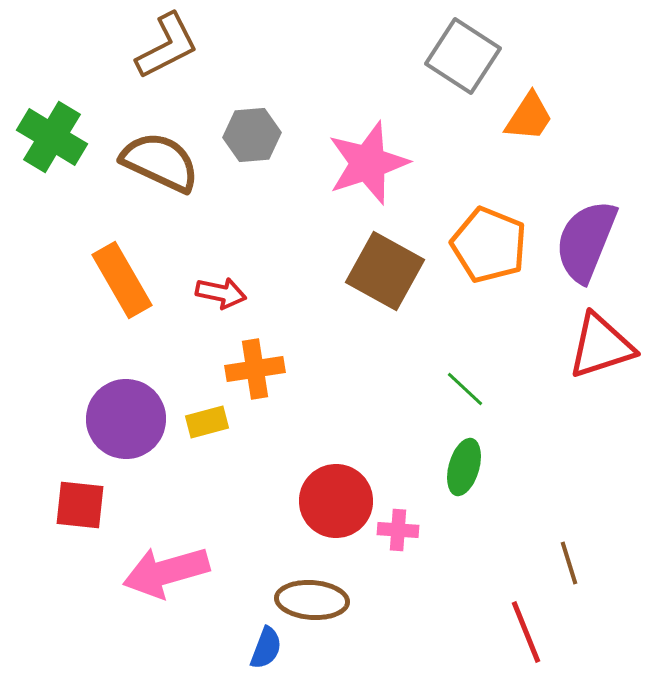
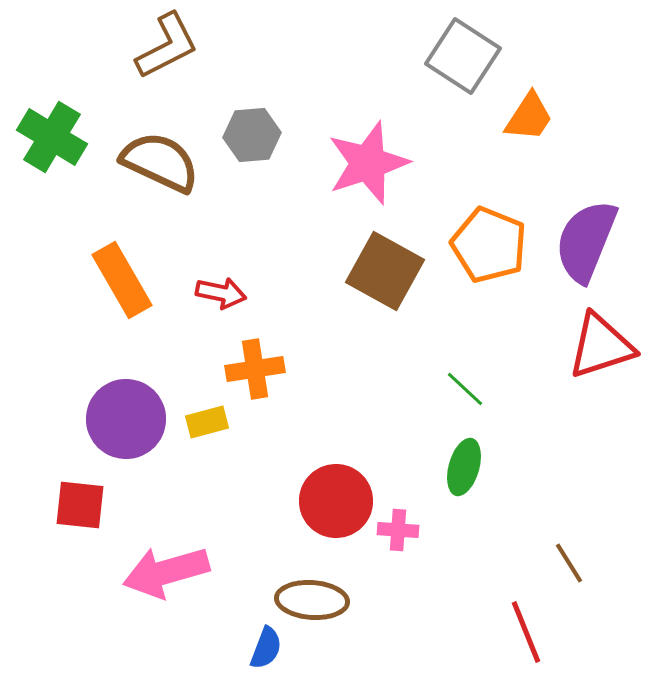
brown line: rotated 15 degrees counterclockwise
